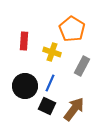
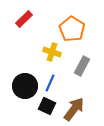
red rectangle: moved 22 px up; rotated 42 degrees clockwise
